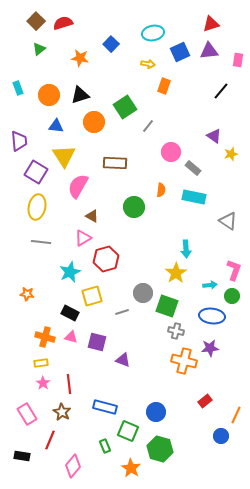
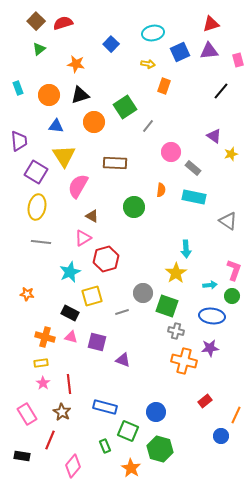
orange star at (80, 58): moved 4 px left, 6 px down
pink rectangle at (238, 60): rotated 24 degrees counterclockwise
